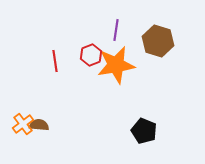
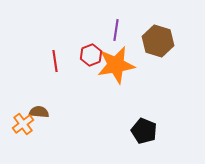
brown semicircle: moved 13 px up
